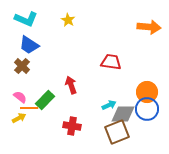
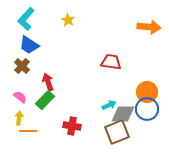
cyan L-shape: rotated 110 degrees clockwise
red arrow: moved 23 px left, 3 px up
orange line: moved 1 px left, 23 px down
yellow arrow: rotated 56 degrees counterclockwise
